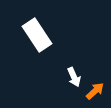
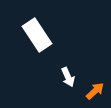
white arrow: moved 6 px left
